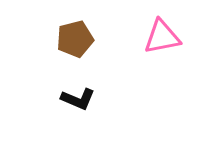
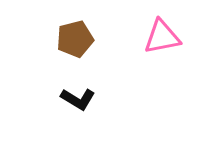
black L-shape: rotated 8 degrees clockwise
